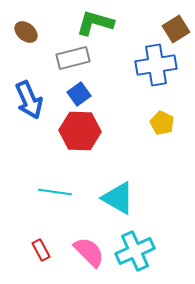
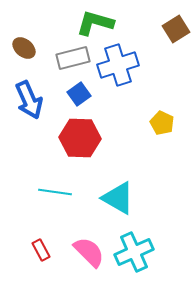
brown ellipse: moved 2 px left, 16 px down
blue cross: moved 38 px left; rotated 9 degrees counterclockwise
red hexagon: moved 7 px down
cyan cross: moved 1 px left, 1 px down
